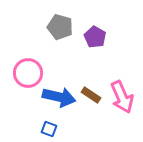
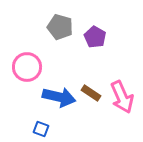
pink circle: moved 1 px left, 6 px up
brown rectangle: moved 2 px up
blue square: moved 8 px left
